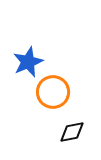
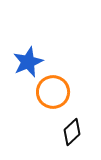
black diamond: rotated 32 degrees counterclockwise
